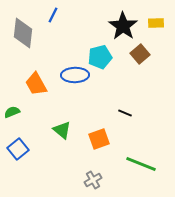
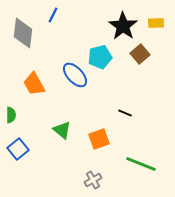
blue ellipse: rotated 48 degrees clockwise
orange trapezoid: moved 2 px left
green semicircle: moved 1 px left, 3 px down; rotated 112 degrees clockwise
